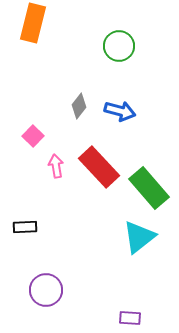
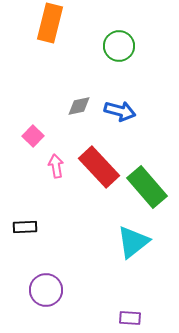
orange rectangle: moved 17 px right
gray diamond: rotated 40 degrees clockwise
green rectangle: moved 2 px left, 1 px up
cyan triangle: moved 6 px left, 5 px down
